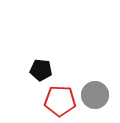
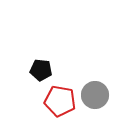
red pentagon: rotated 8 degrees clockwise
